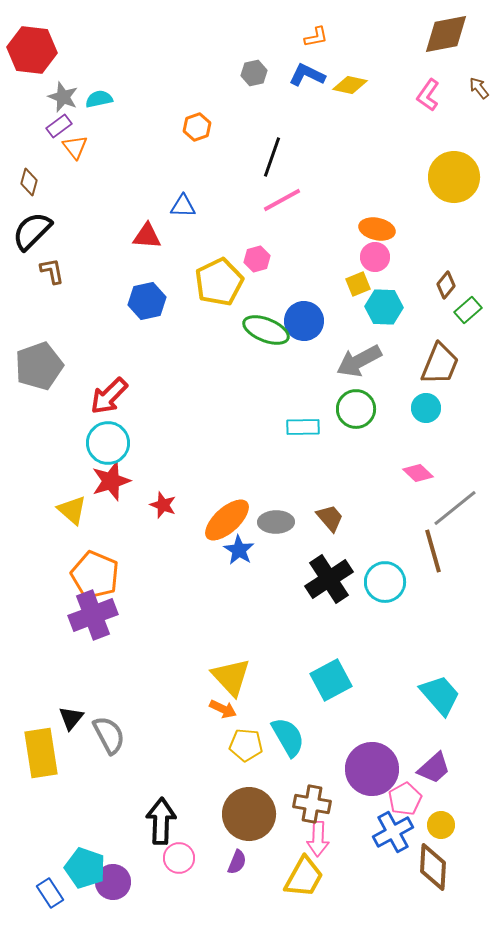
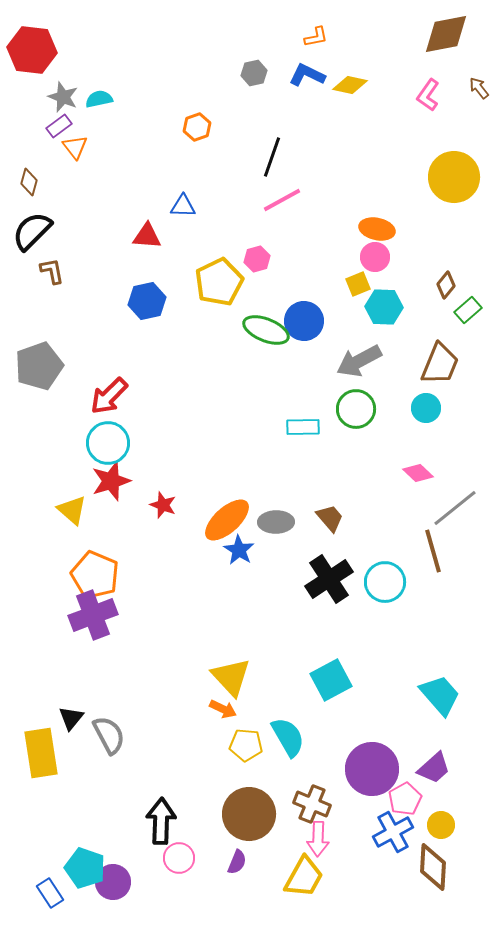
brown cross at (312, 804): rotated 12 degrees clockwise
